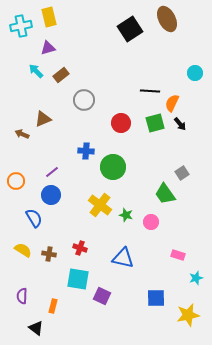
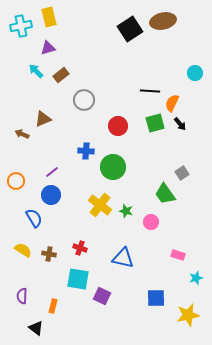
brown ellipse: moved 4 px left, 2 px down; rotated 75 degrees counterclockwise
red circle: moved 3 px left, 3 px down
green star: moved 4 px up
